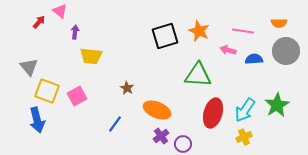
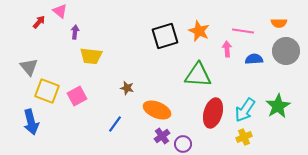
pink arrow: moved 1 px left, 1 px up; rotated 70 degrees clockwise
brown star: rotated 16 degrees counterclockwise
green star: moved 1 px right, 1 px down
blue arrow: moved 6 px left, 2 px down
purple cross: moved 1 px right
